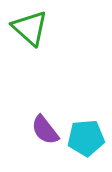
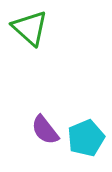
cyan pentagon: rotated 18 degrees counterclockwise
